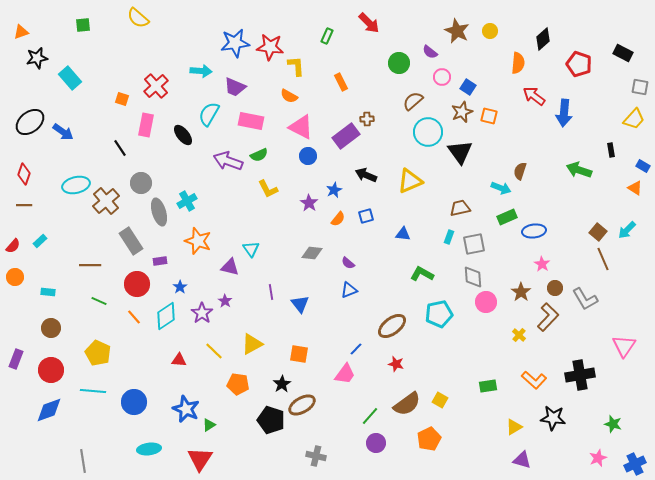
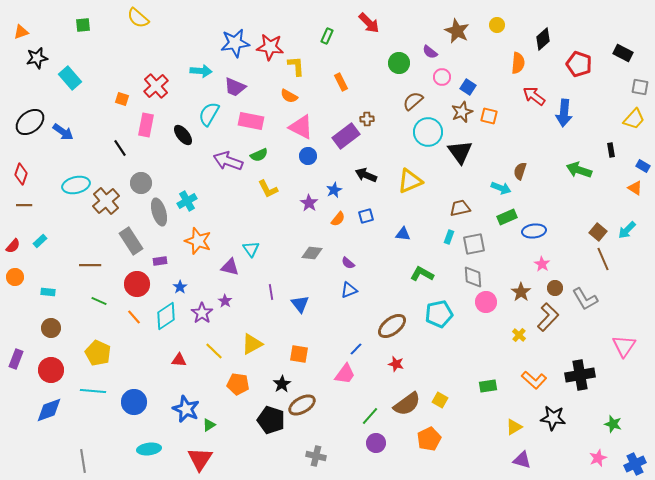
yellow circle at (490, 31): moved 7 px right, 6 px up
red diamond at (24, 174): moved 3 px left
